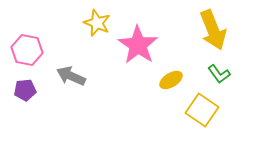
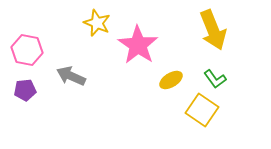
green L-shape: moved 4 px left, 5 px down
